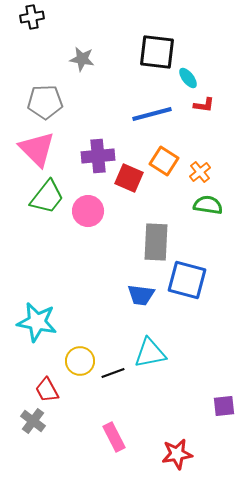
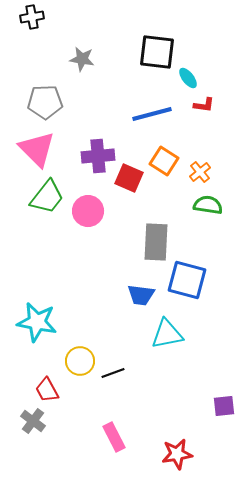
cyan triangle: moved 17 px right, 19 px up
